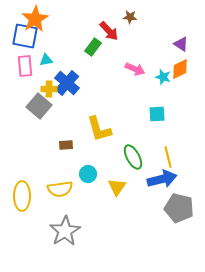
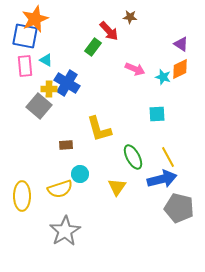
orange star: rotated 8 degrees clockwise
cyan triangle: rotated 40 degrees clockwise
blue cross: rotated 10 degrees counterclockwise
yellow line: rotated 15 degrees counterclockwise
cyan circle: moved 8 px left
yellow semicircle: rotated 10 degrees counterclockwise
